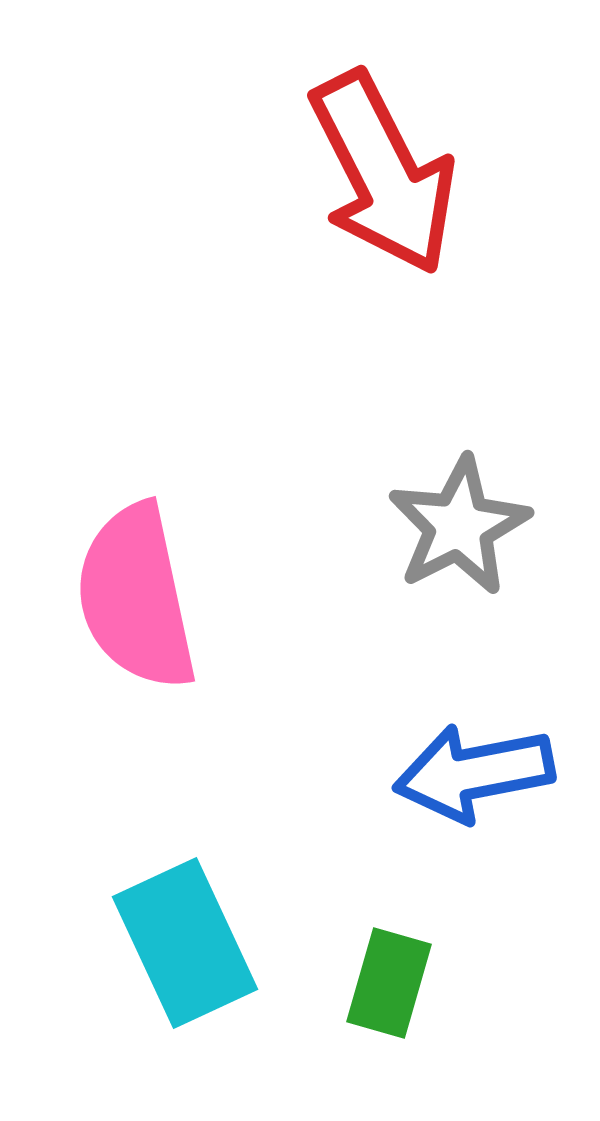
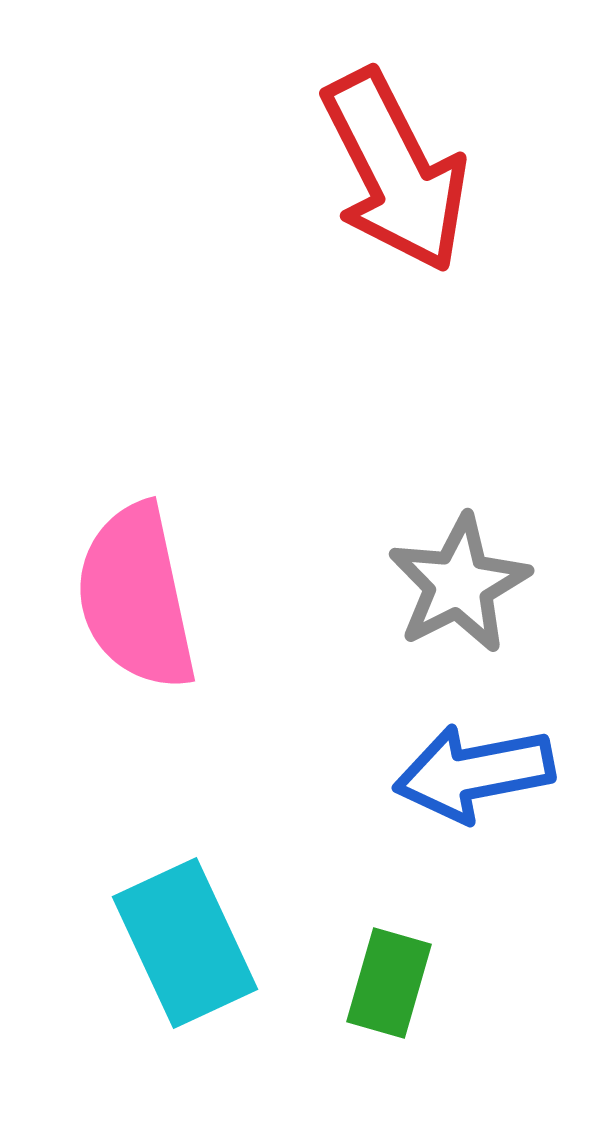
red arrow: moved 12 px right, 2 px up
gray star: moved 58 px down
